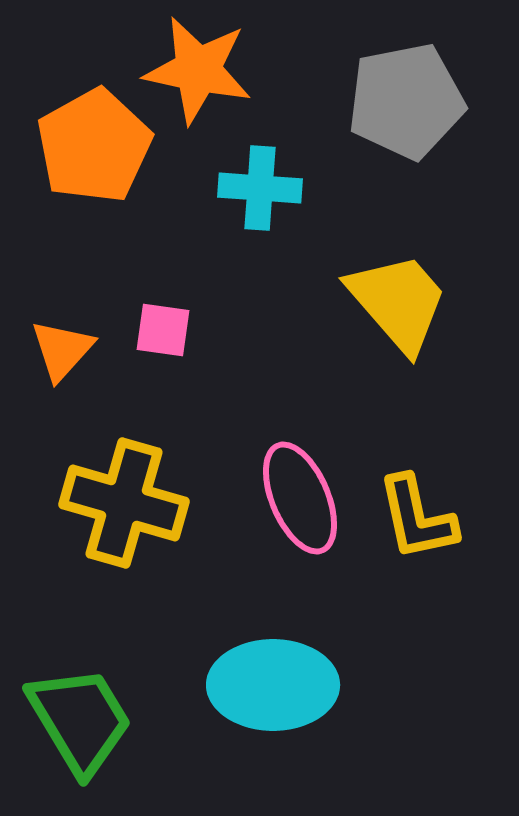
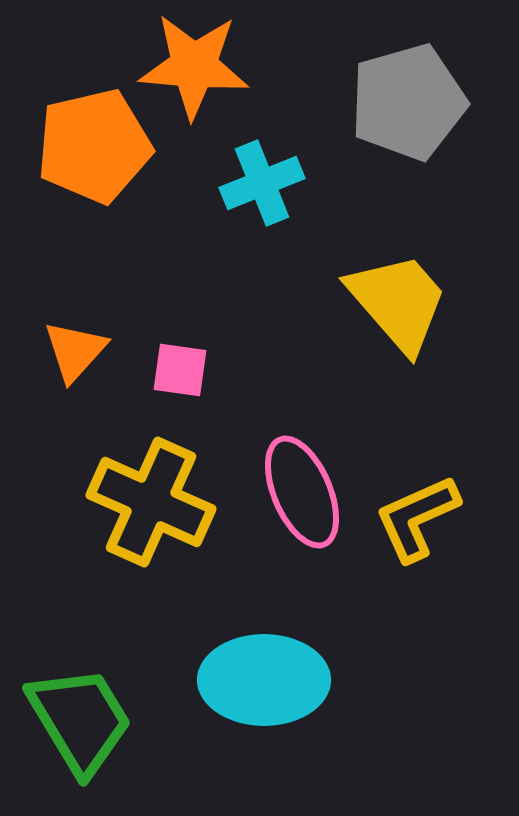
orange star: moved 4 px left, 4 px up; rotated 7 degrees counterclockwise
gray pentagon: moved 2 px right, 1 px down; rotated 5 degrees counterclockwise
orange pentagon: rotated 16 degrees clockwise
cyan cross: moved 2 px right, 5 px up; rotated 26 degrees counterclockwise
pink square: moved 17 px right, 40 px down
orange triangle: moved 13 px right, 1 px down
pink ellipse: moved 2 px right, 6 px up
yellow cross: moved 27 px right, 1 px up; rotated 8 degrees clockwise
yellow L-shape: rotated 78 degrees clockwise
cyan ellipse: moved 9 px left, 5 px up
